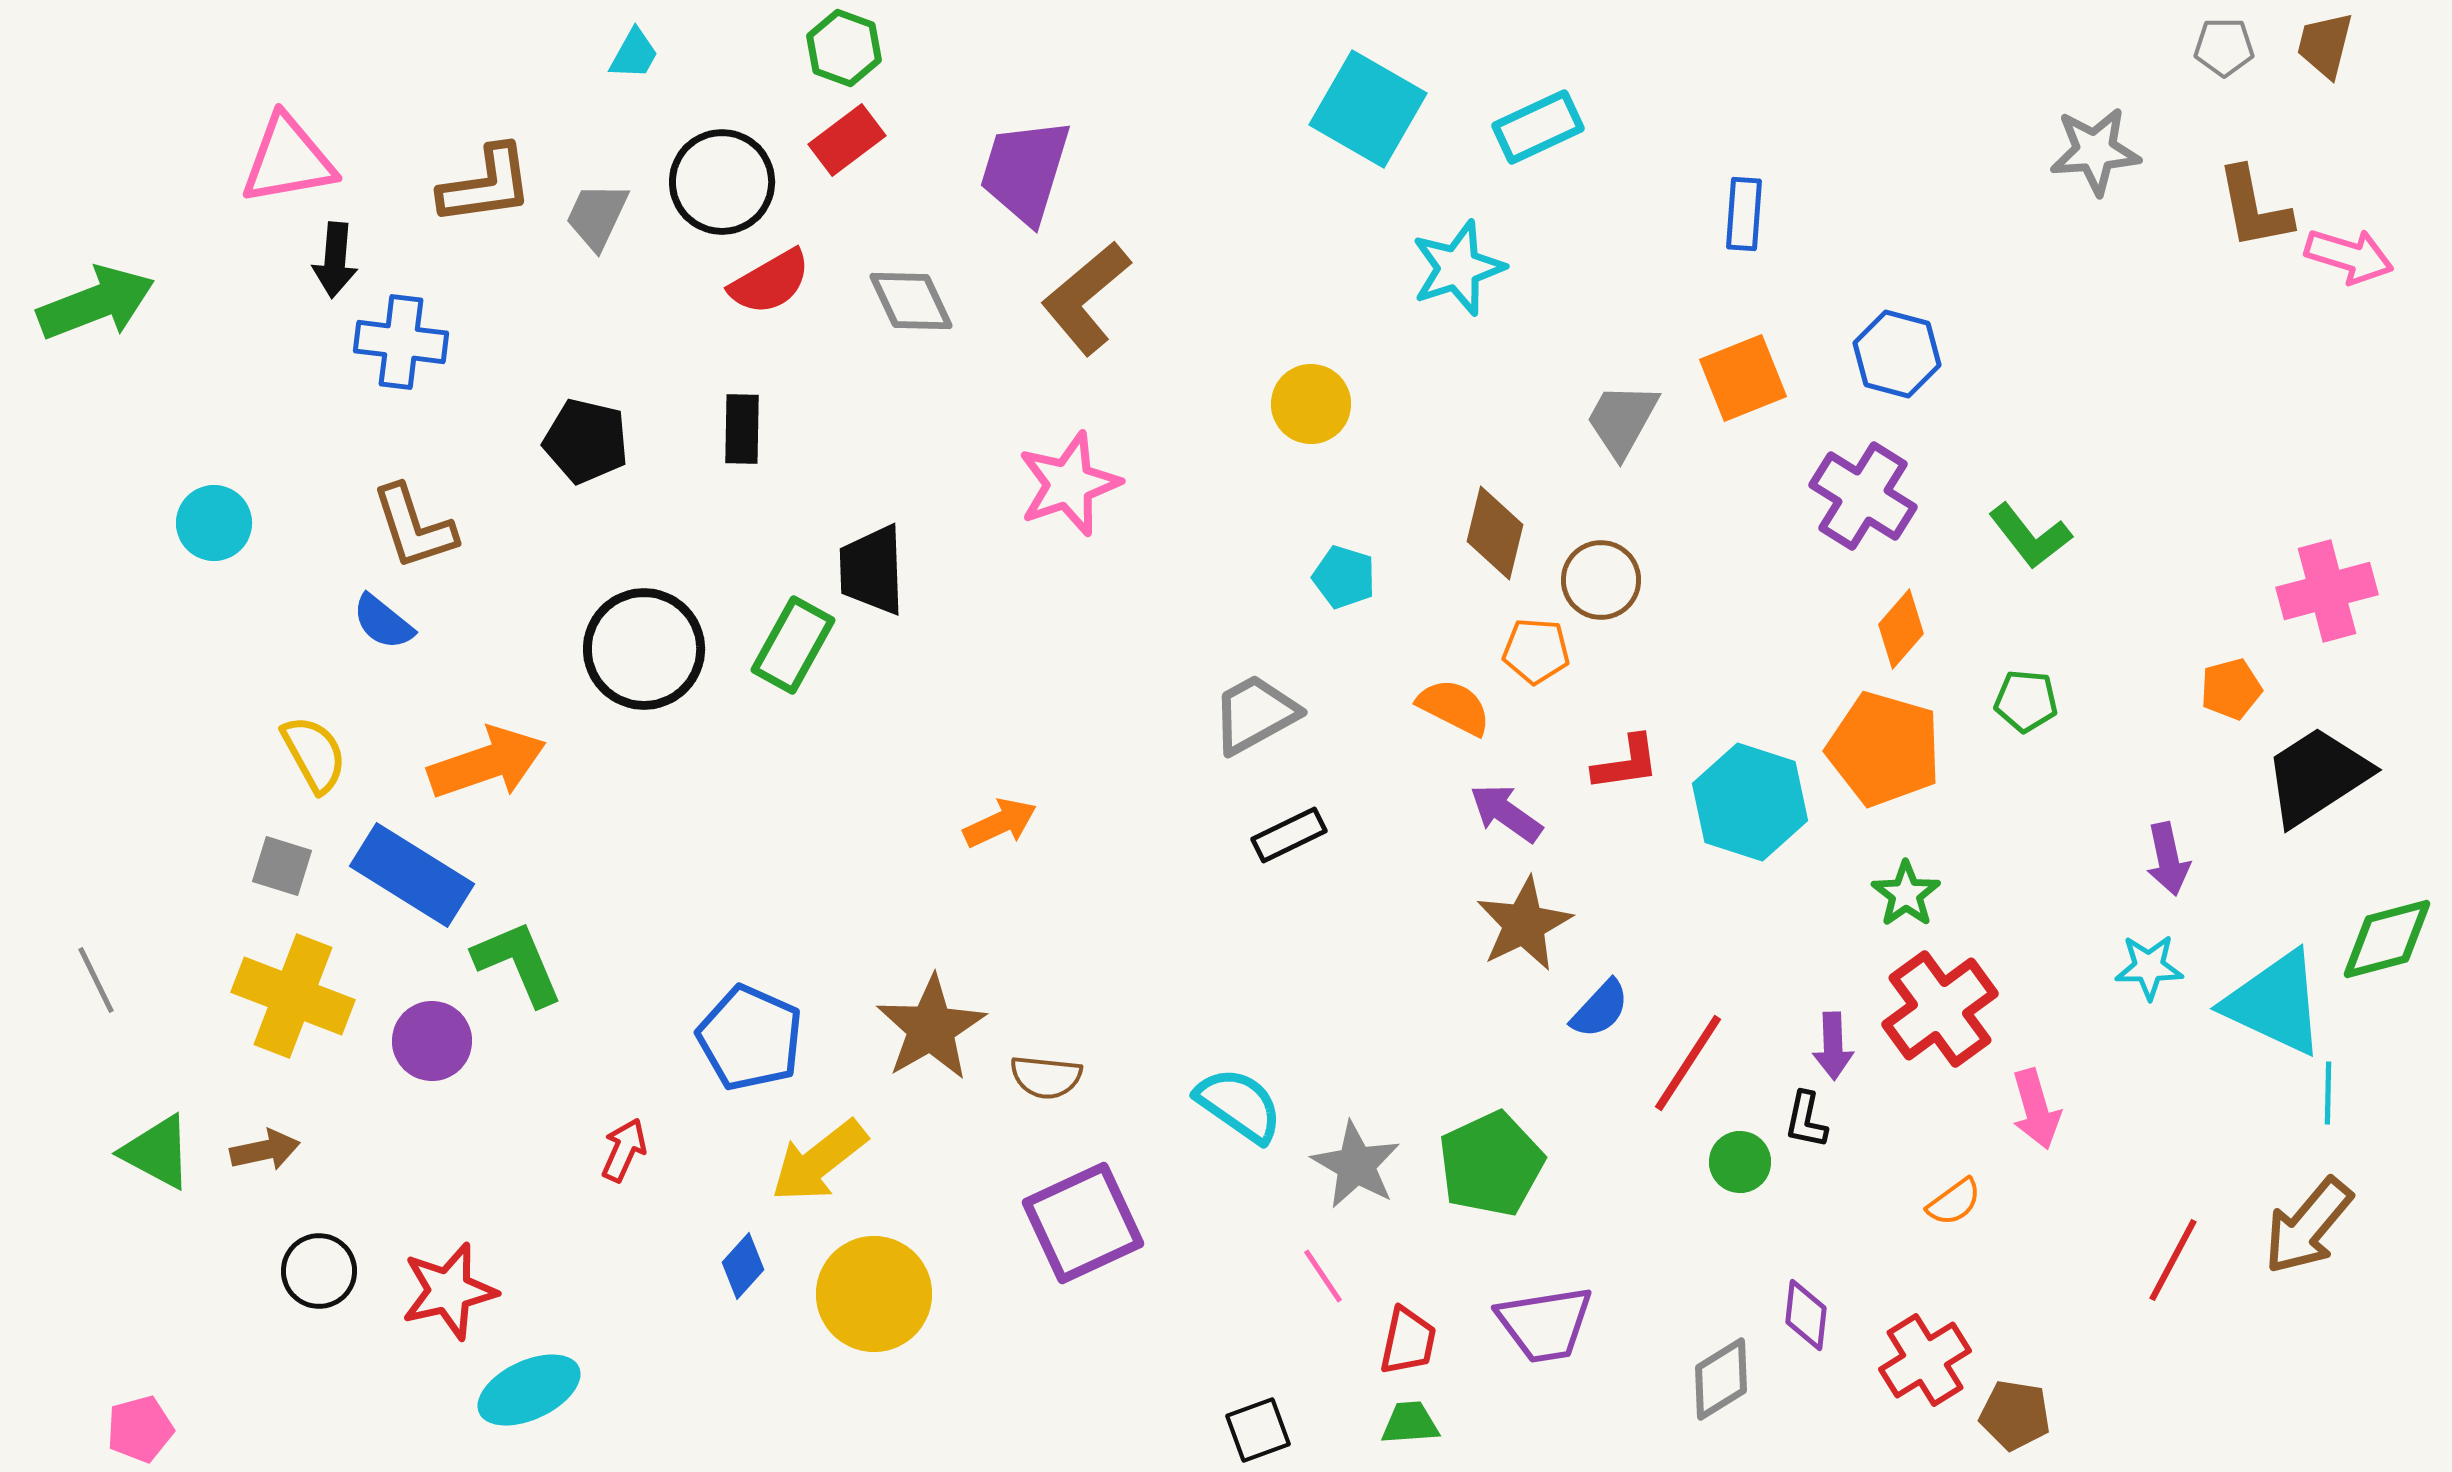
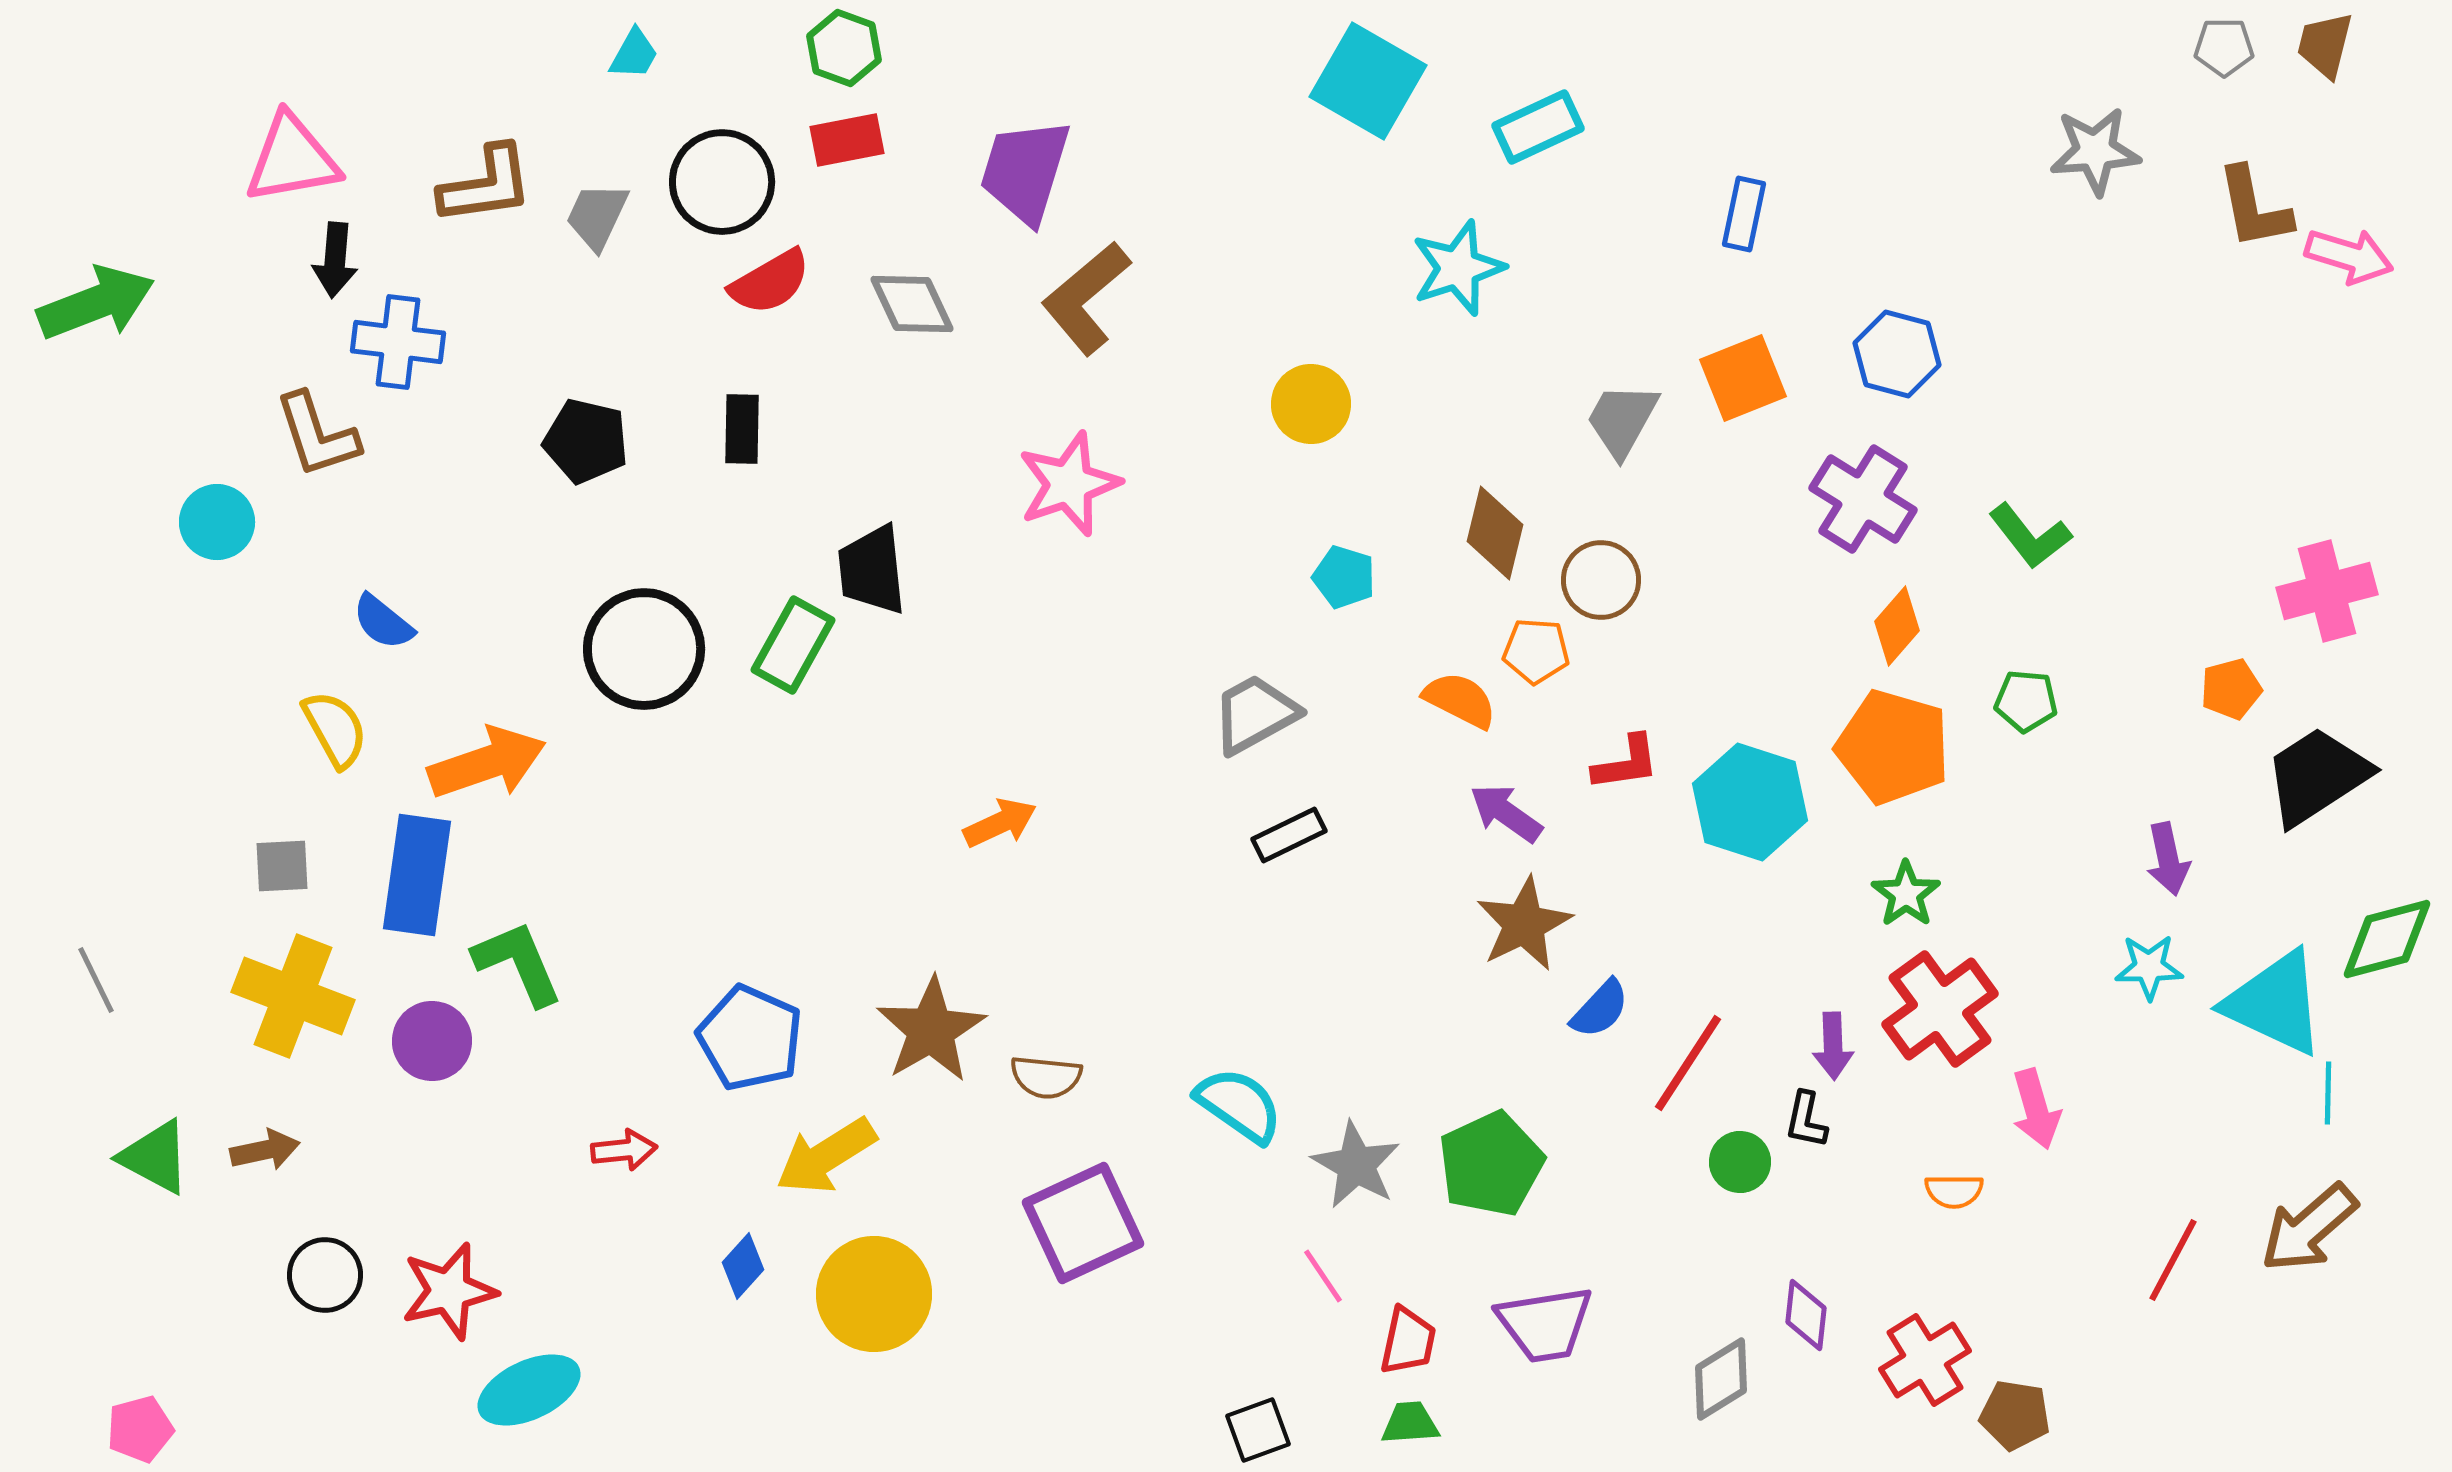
cyan square at (1368, 109): moved 28 px up
red rectangle at (847, 140): rotated 26 degrees clockwise
pink triangle at (288, 160): moved 4 px right, 1 px up
blue rectangle at (1744, 214): rotated 8 degrees clockwise
gray diamond at (911, 301): moved 1 px right, 3 px down
blue cross at (401, 342): moved 3 px left
purple cross at (1863, 496): moved 3 px down
cyan circle at (214, 523): moved 3 px right, 1 px up
brown L-shape at (414, 527): moved 97 px left, 92 px up
black trapezoid at (872, 570): rotated 4 degrees counterclockwise
orange diamond at (1901, 629): moved 4 px left, 3 px up
orange semicircle at (1454, 707): moved 6 px right, 7 px up
orange pentagon at (1884, 749): moved 9 px right, 2 px up
yellow semicircle at (314, 754): moved 21 px right, 25 px up
gray square at (282, 866): rotated 20 degrees counterclockwise
blue rectangle at (412, 875): moved 5 px right; rotated 66 degrees clockwise
brown star at (931, 1028): moved 2 px down
red arrow at (624, 1150): rotated 60 degrees clockwise
green triangle at (157, 1152): moved 2 px left, 5 px down
yellow arrow at (819, 1161): moved 7 px right, 5 px up; rotated 6 degrees clockwise
orange semicircle at (1954, 1202): moved 11 px up; rotated 36 degrees clockwise
brown arrow at (2308, 1226): moved 1 px right, 2 px down; rotated 9 degrees clockwise
black circle at (319, 1271): moved 6 px right, 4 px down
